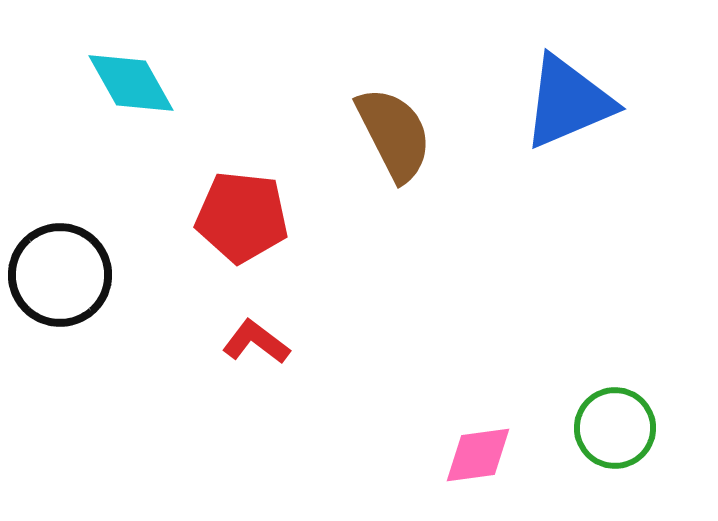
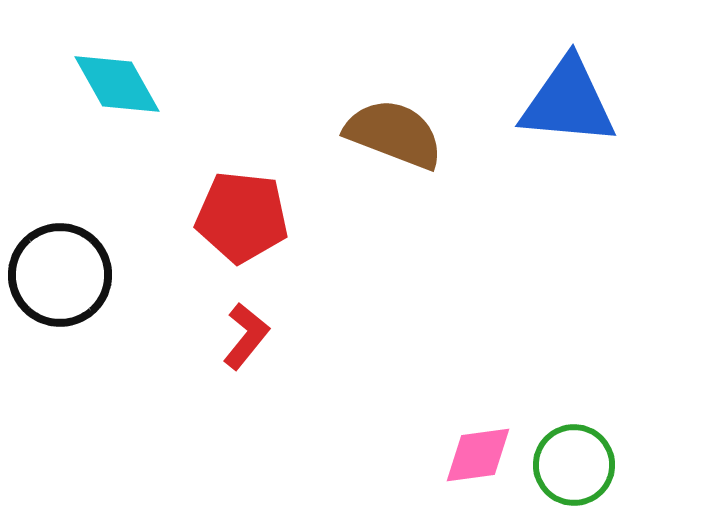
cyan diamond: moved 14 px left, 1 px down
blue triangle: rotated 28 degrees clockwise
brown semicircle: rotated 42 degrees counterclockwise
red L-shape: moved 10 px left, 6 px up; rotated 92 degrees clockwise
green circle: moved 41 px left, 37 px down
